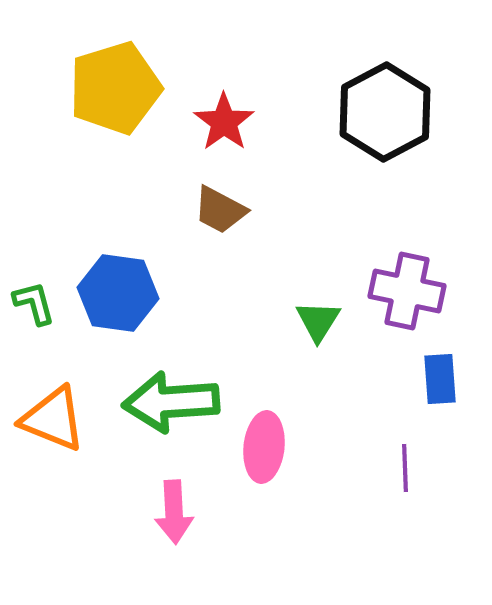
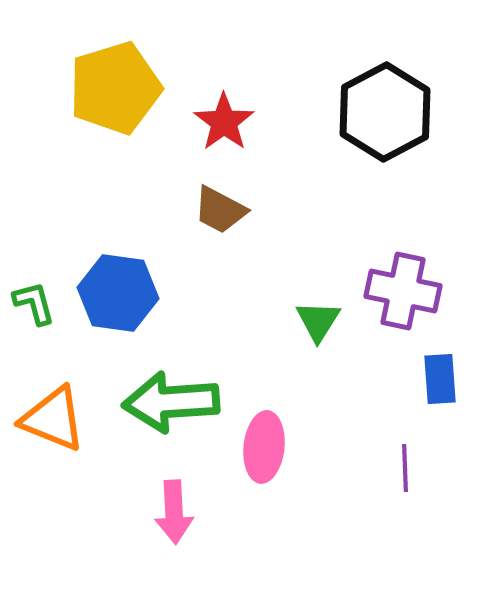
purple cross: moved 4 px left
